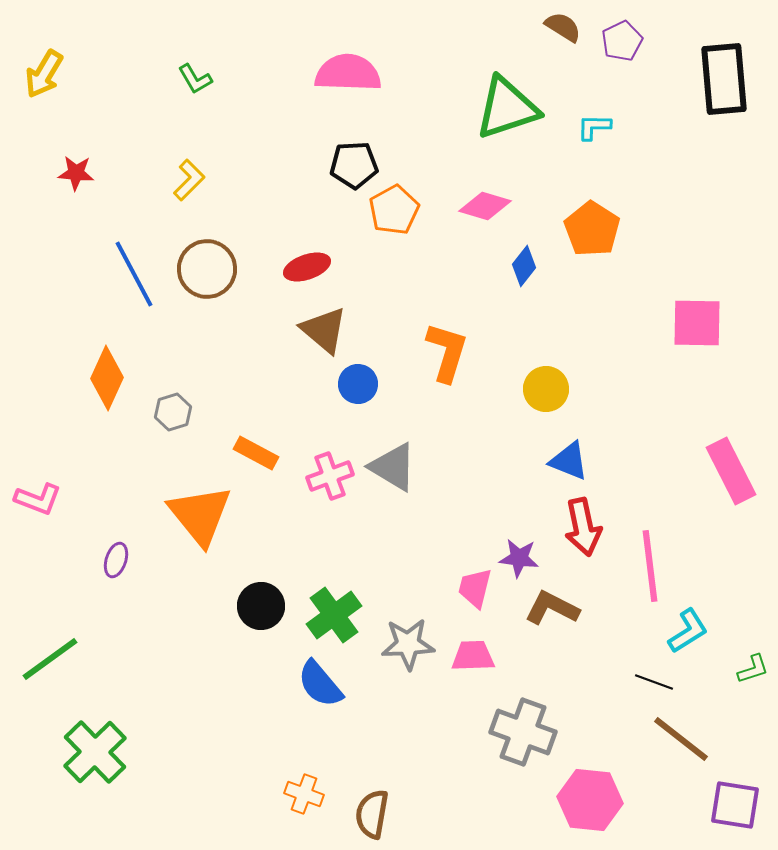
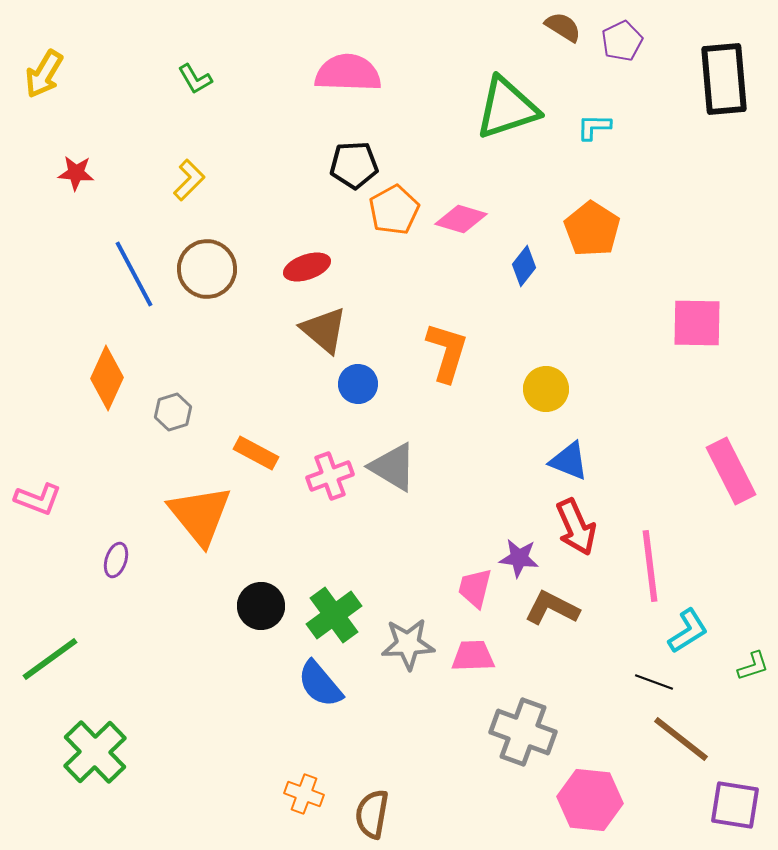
pink diamond at (485, 206): moved 24 px left, 13 px down
red arrow at (583, 527): moved 7 px left; rotated 12 degrees counterclockwise
green L-shape at (753, 669): moved 3 px up
